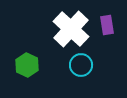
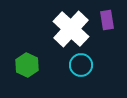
purple rectangle: moved 5 px up
